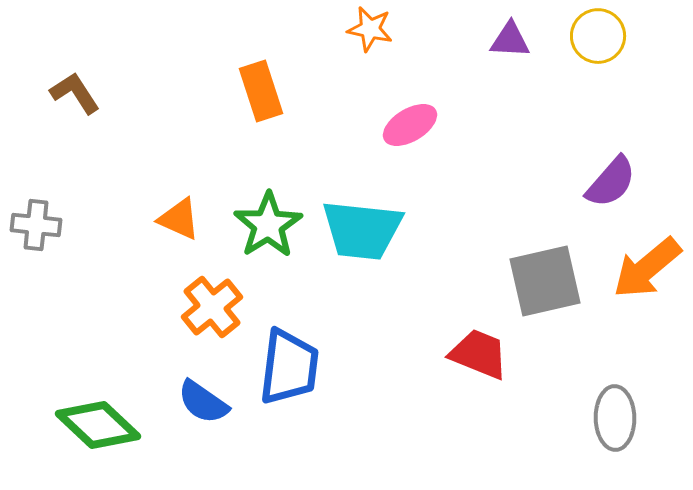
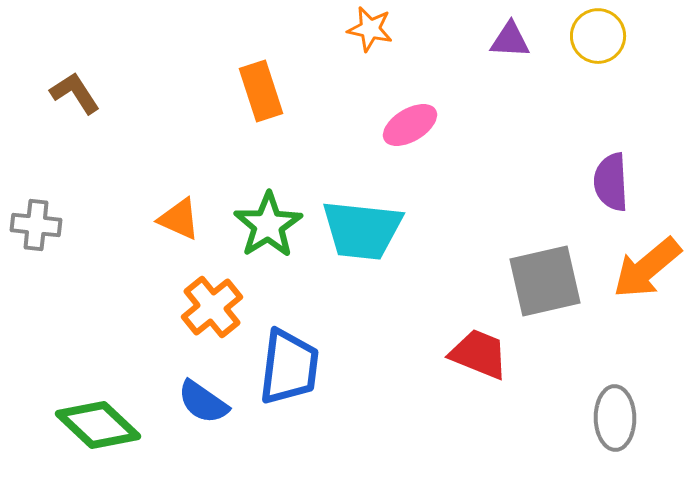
purple semicircle: rotated 136 degrees clockwise
